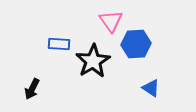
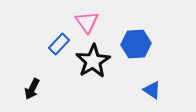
pink triangle: moved 24 px left, 1 px down
blue rectangle: rotated 50 degrees counterclockwise
blue triangle: moved 1 px right, 2 px down
